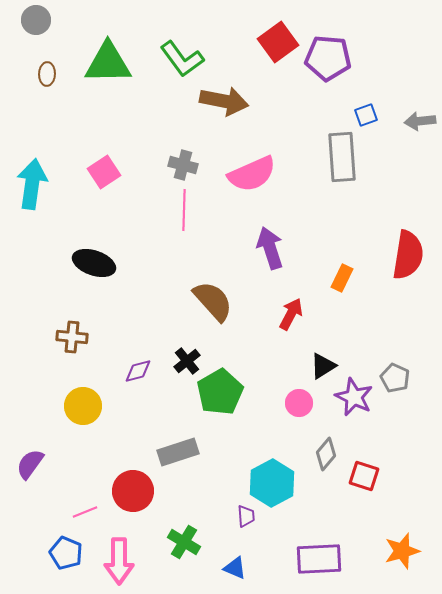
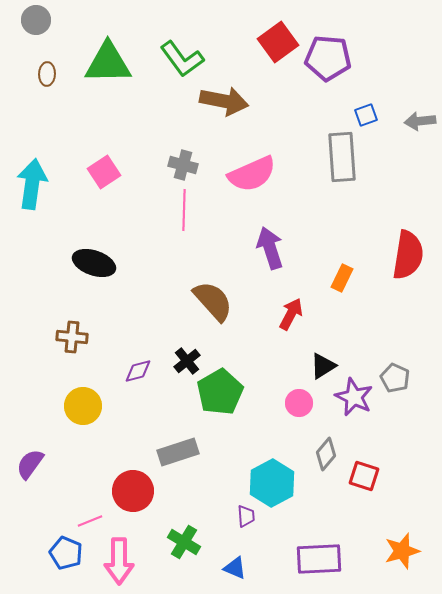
pink line at (85, 512): moved 5 px right, 9 px down
